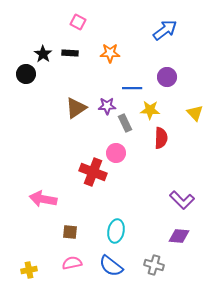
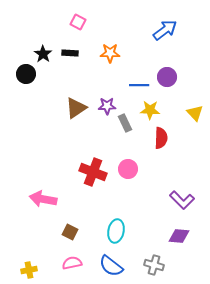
blue line: moved 7 px right, 3 px up
pink circle: moved 12 px right, 16 px down
brown square: rotated 21 degrees clockwise
